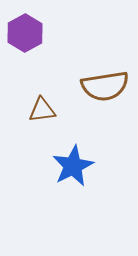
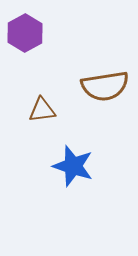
blue star: rotated 27 degrees counterclockwise
